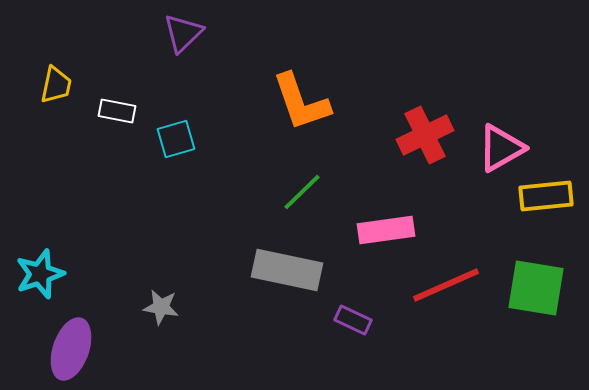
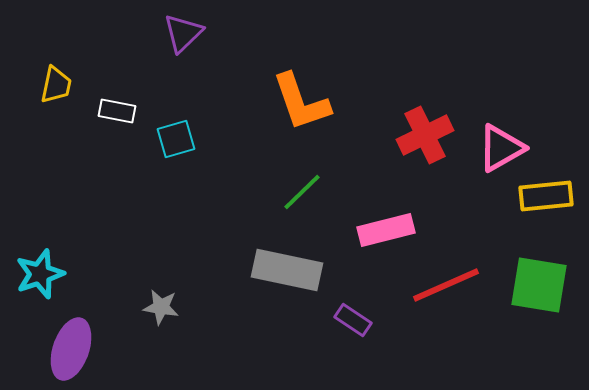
pink rectangle: rotated 6 degrees counterclockwise
green square: moved 3 px right, 3 px up
purple rectangle: rotated 9 degrees clockwise
